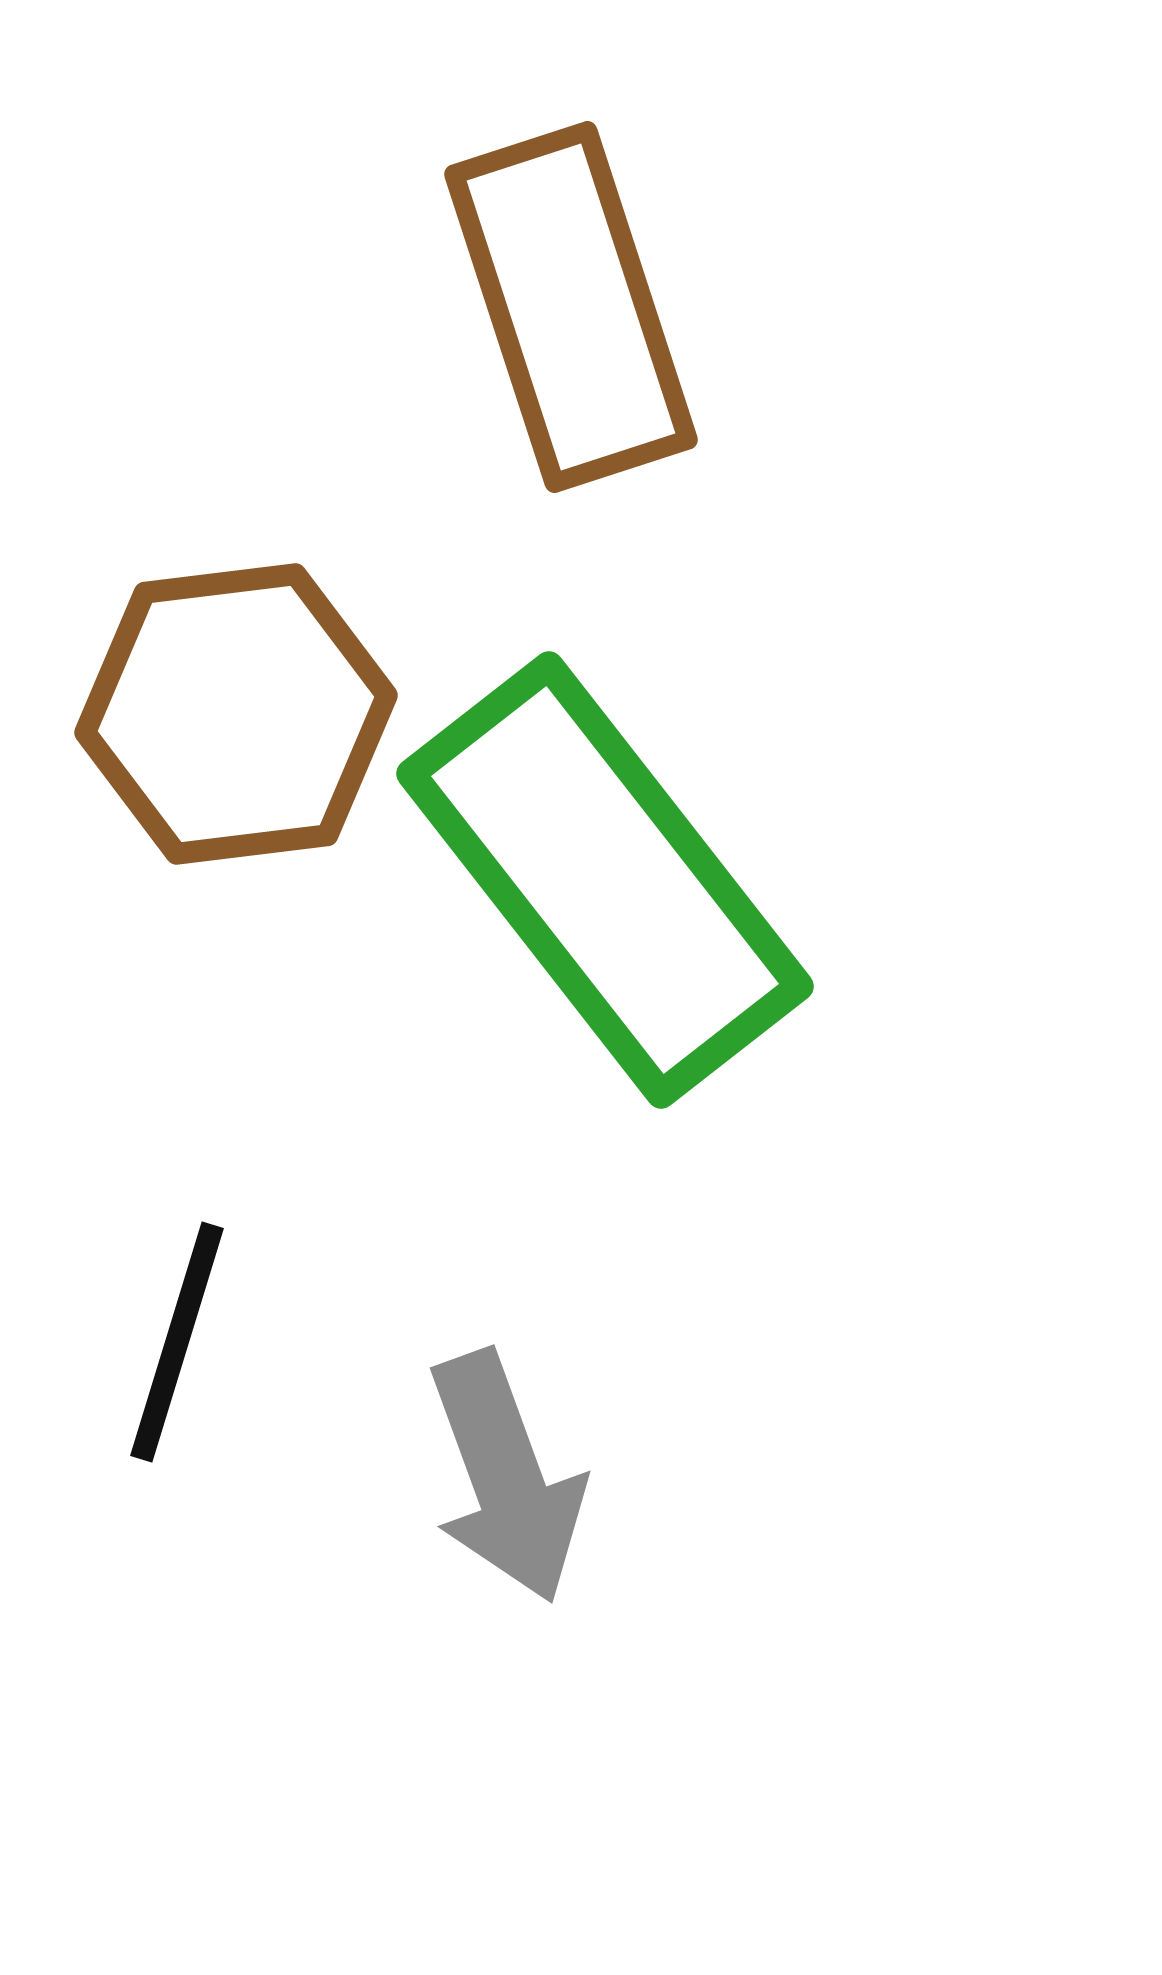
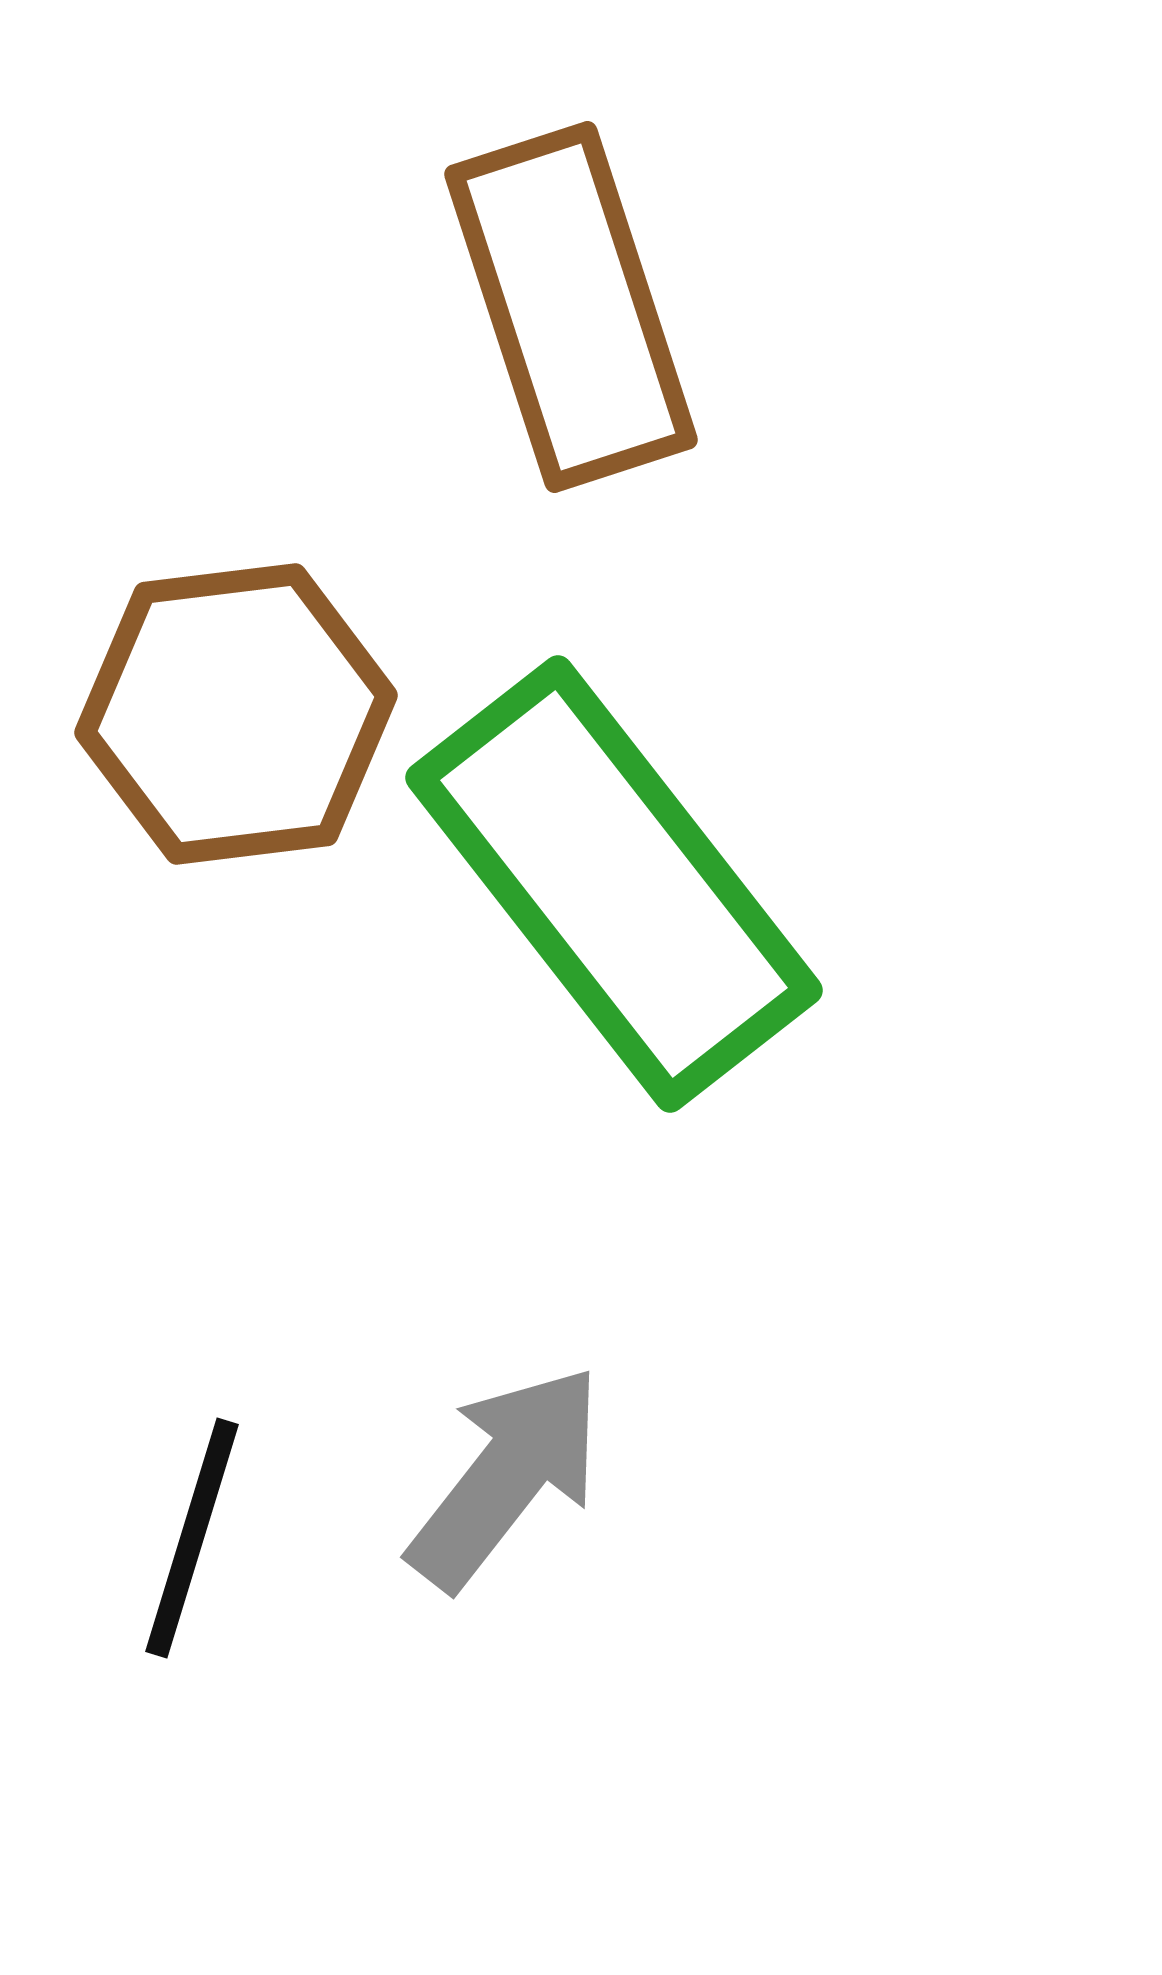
green rectangle: moved 9 px right, 4 px down
black line: moved 15 px right, 196 px down
gray arrow: rotated 122 degrees counterclockwise
